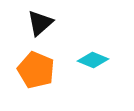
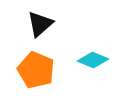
black triangle: moved 1 px down
